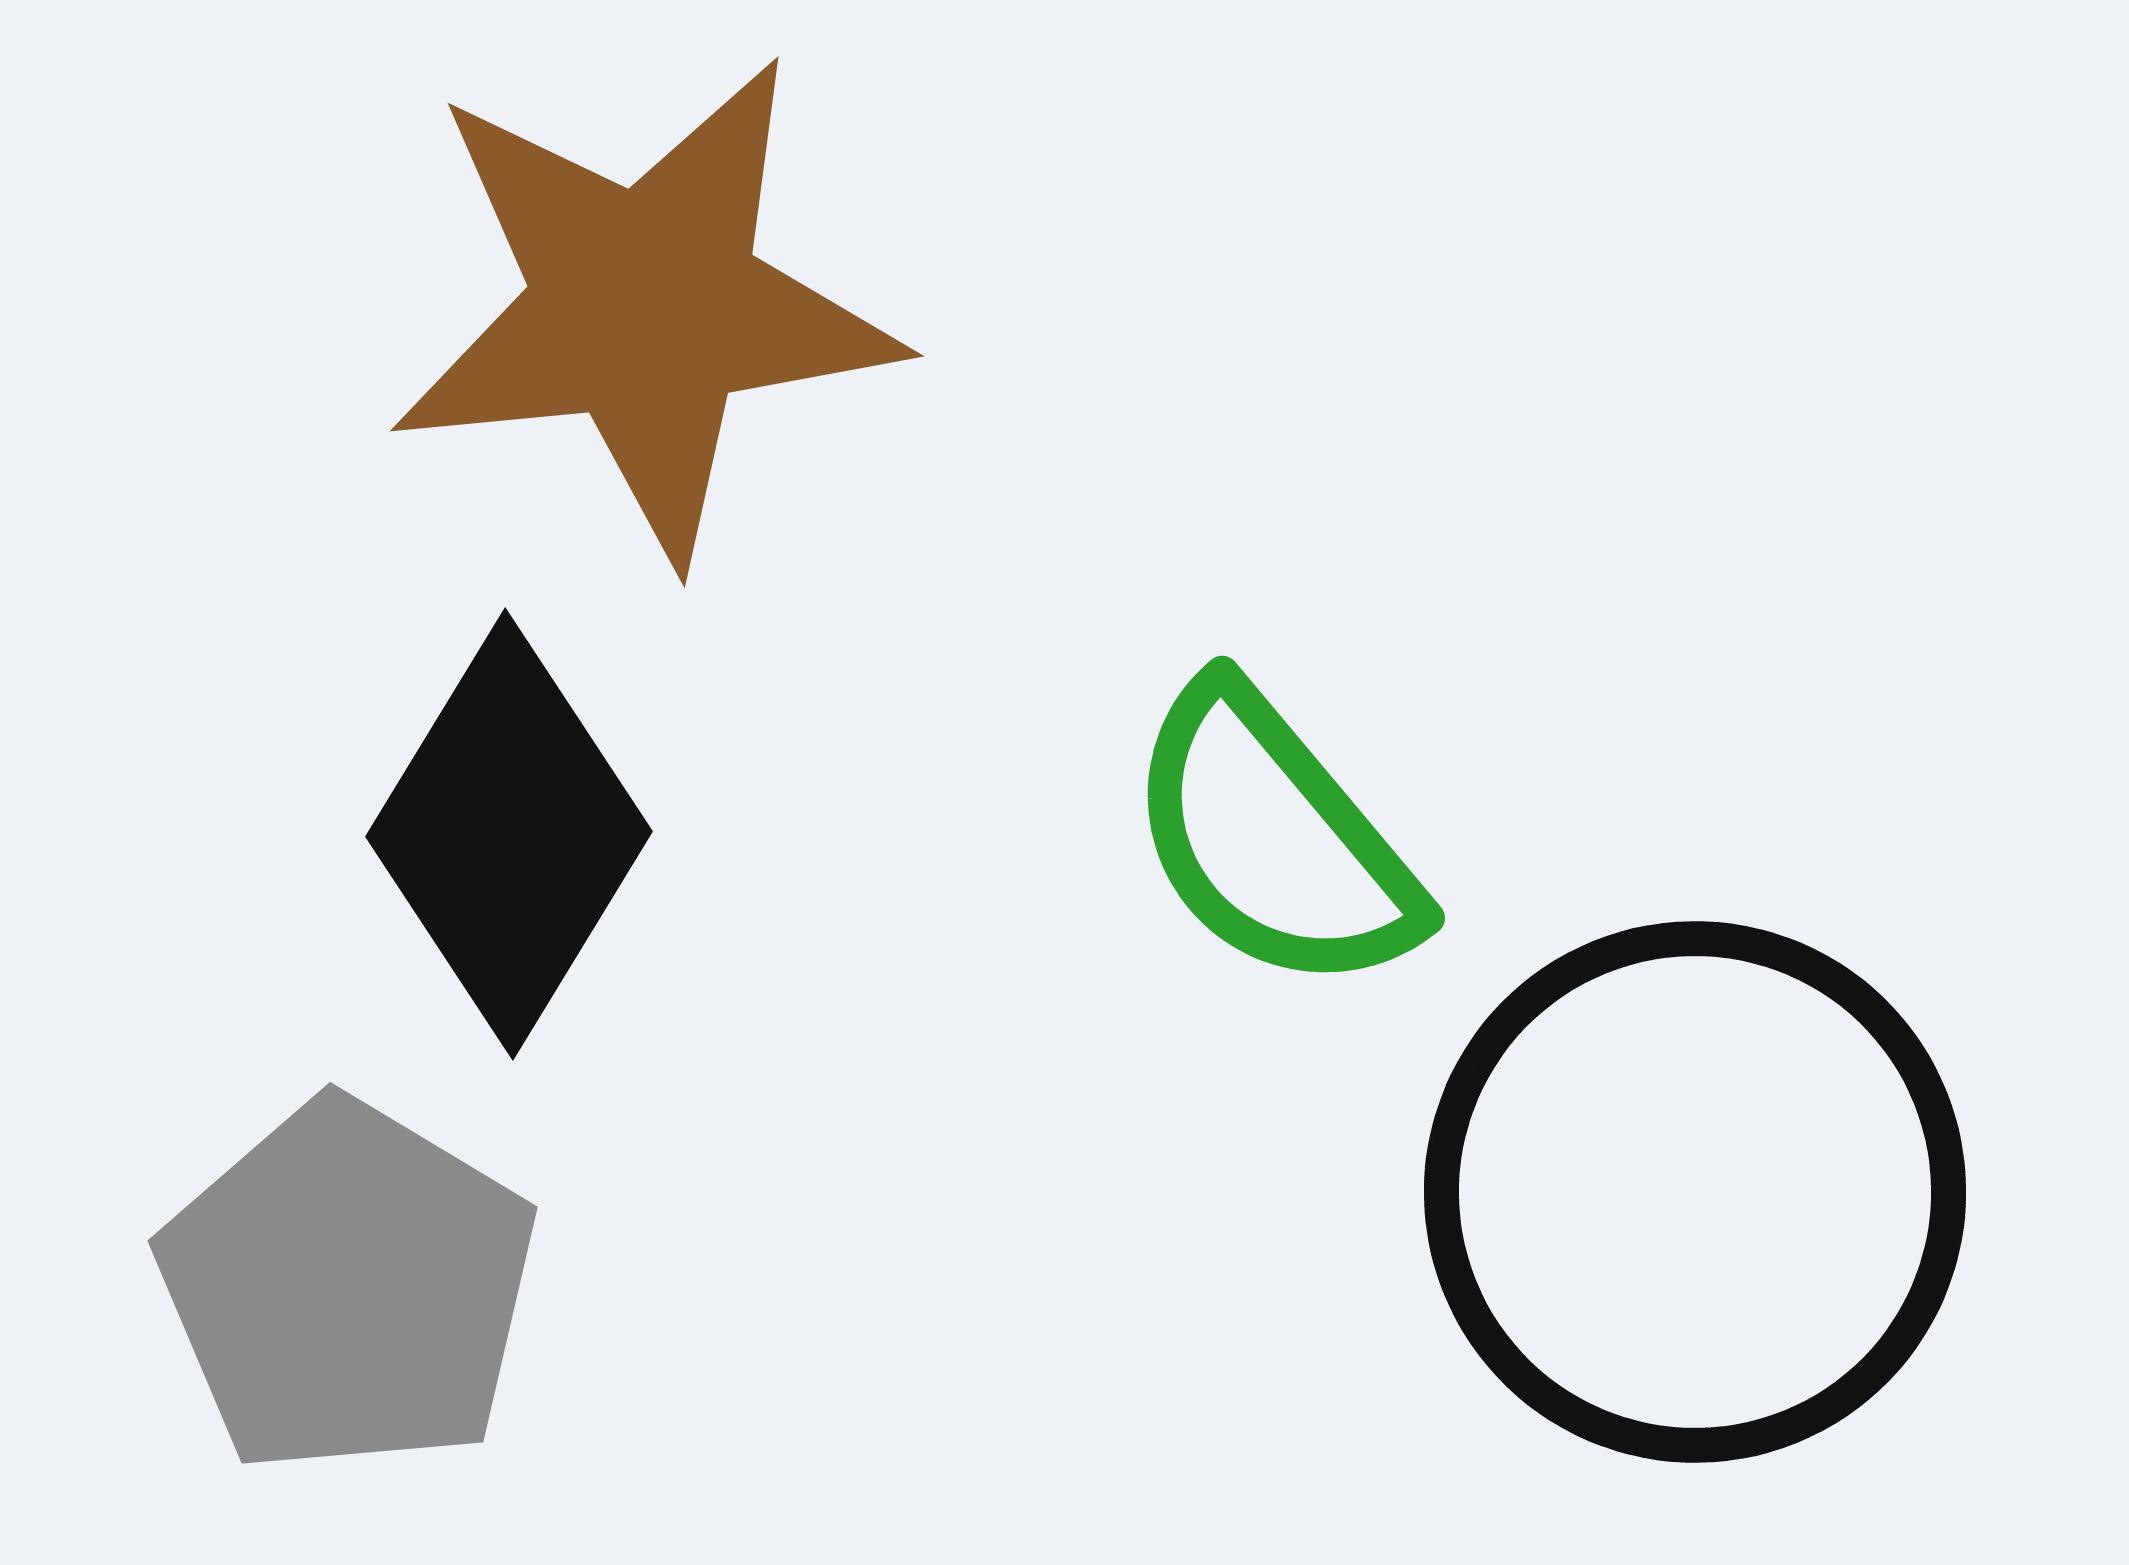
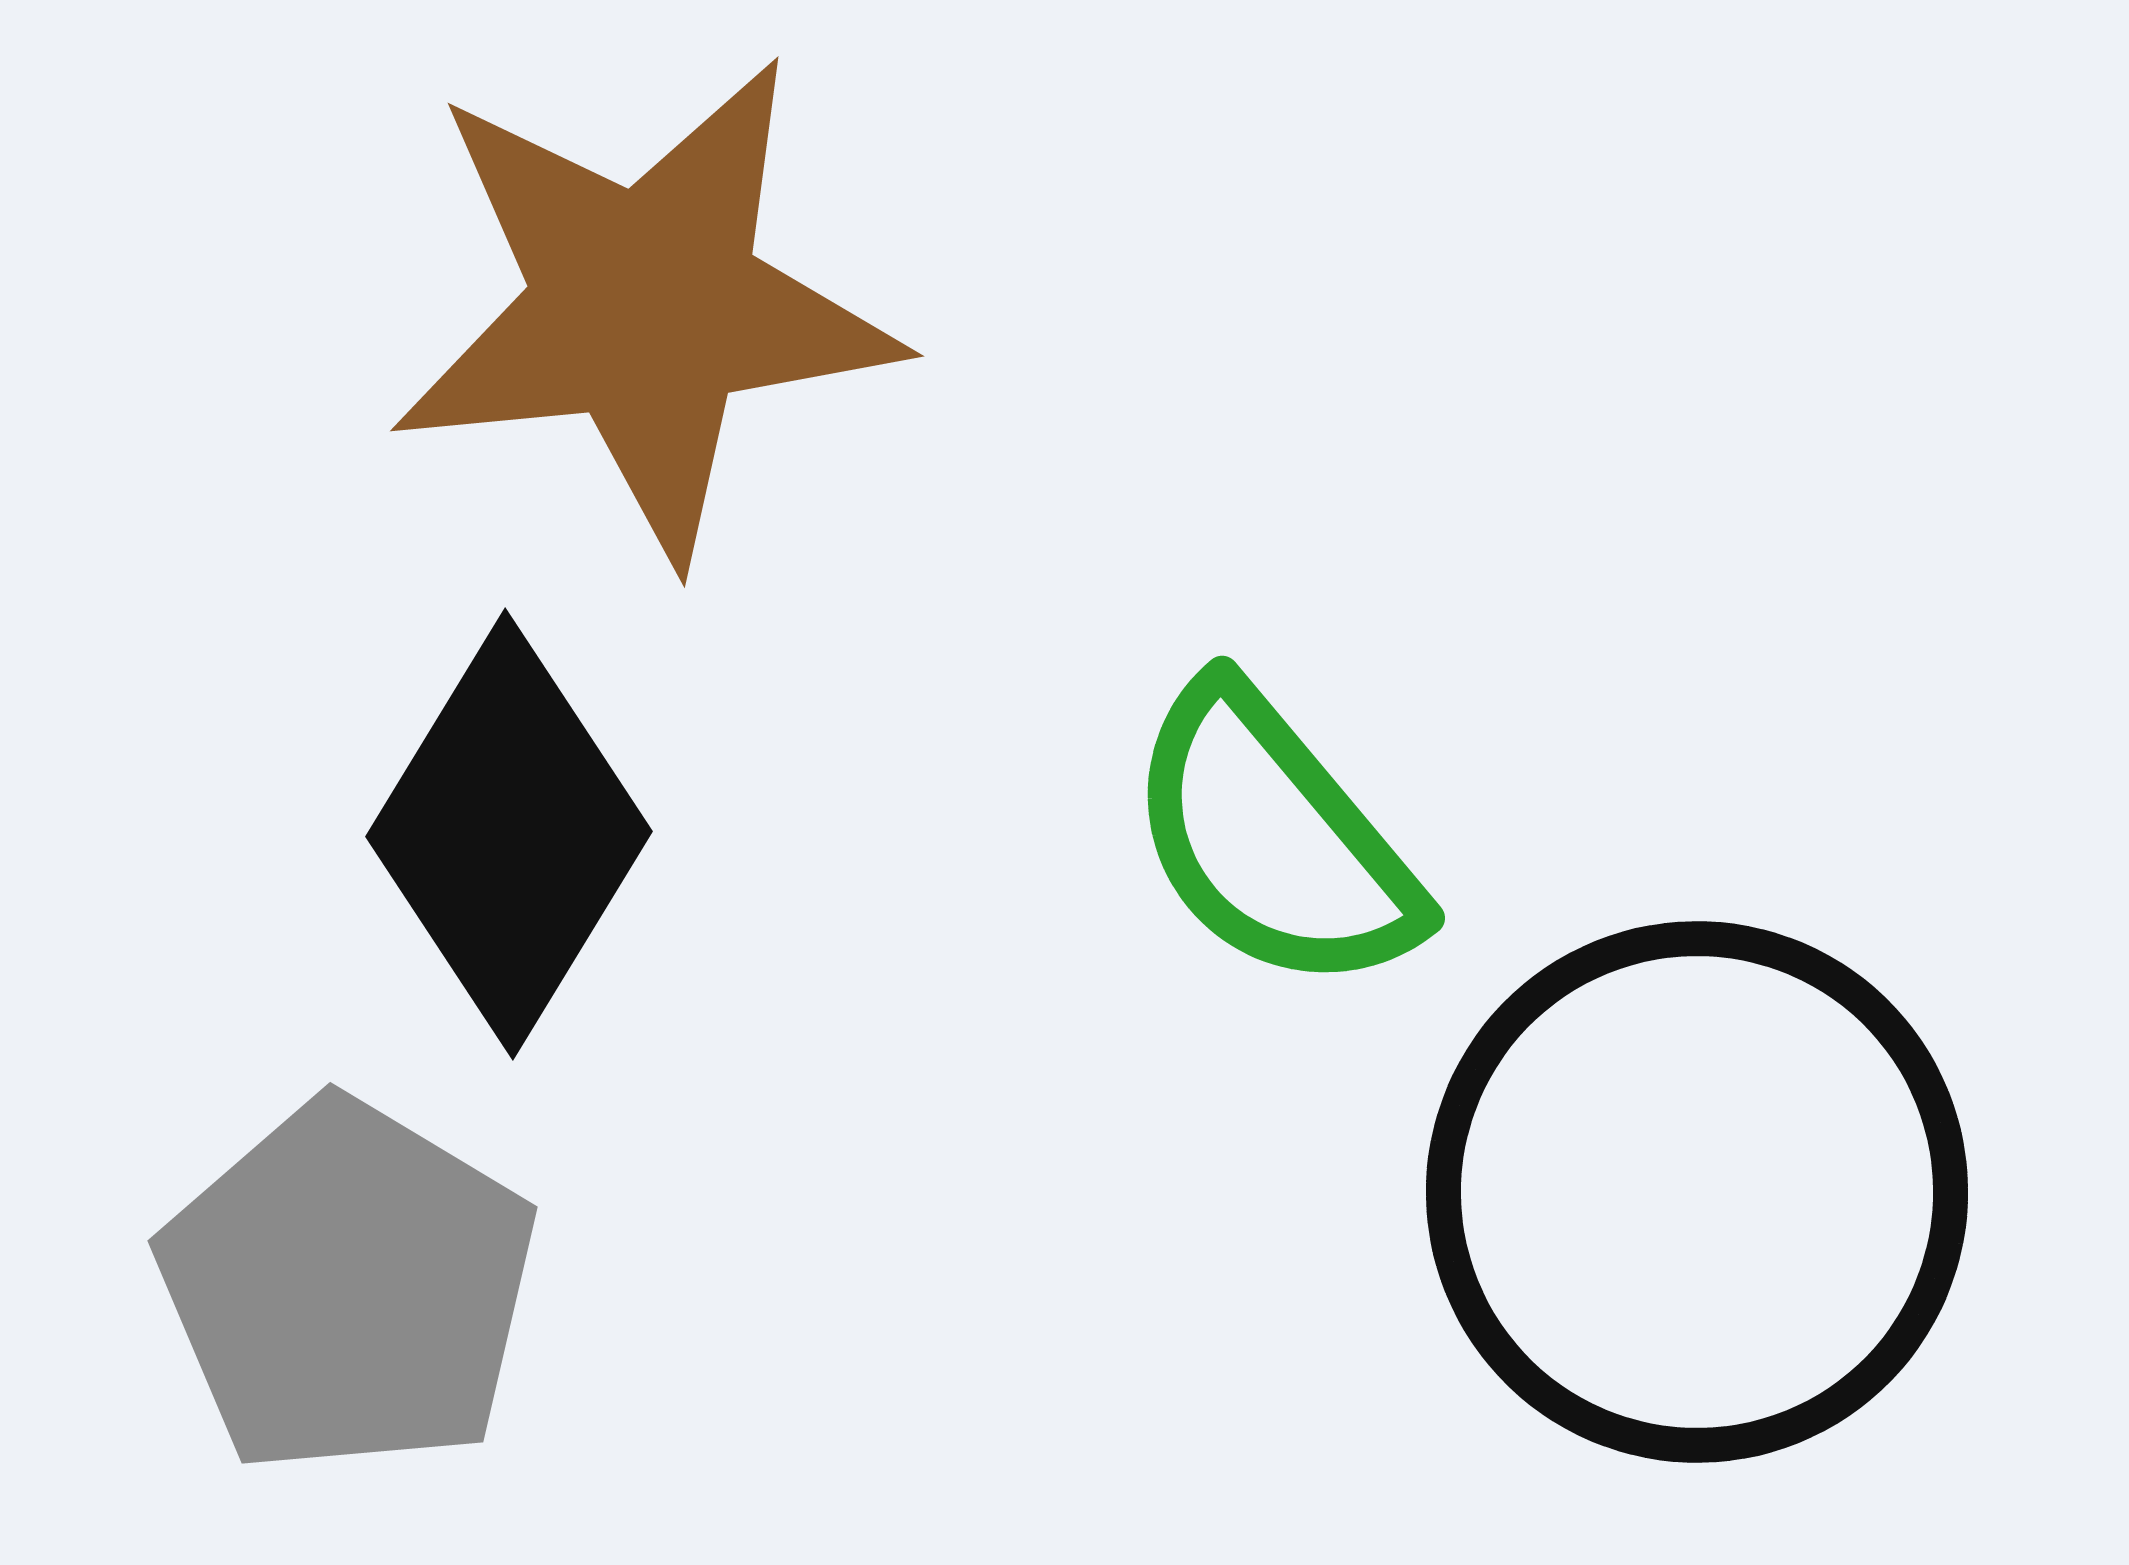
black circle: moved 2 px right
